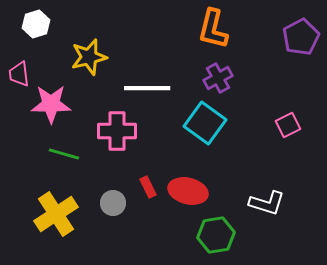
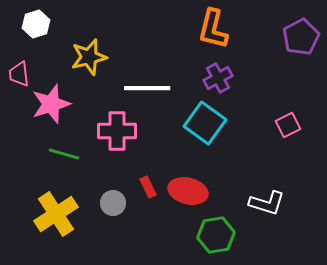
pink star: rotated 18 degrees counterclockwise
